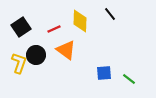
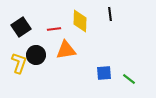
black line: rotated 32 degrees clockwise
red line: rotated 16 degrees clockwise
orange triangle: rotated 45 degrees counterclockwise
